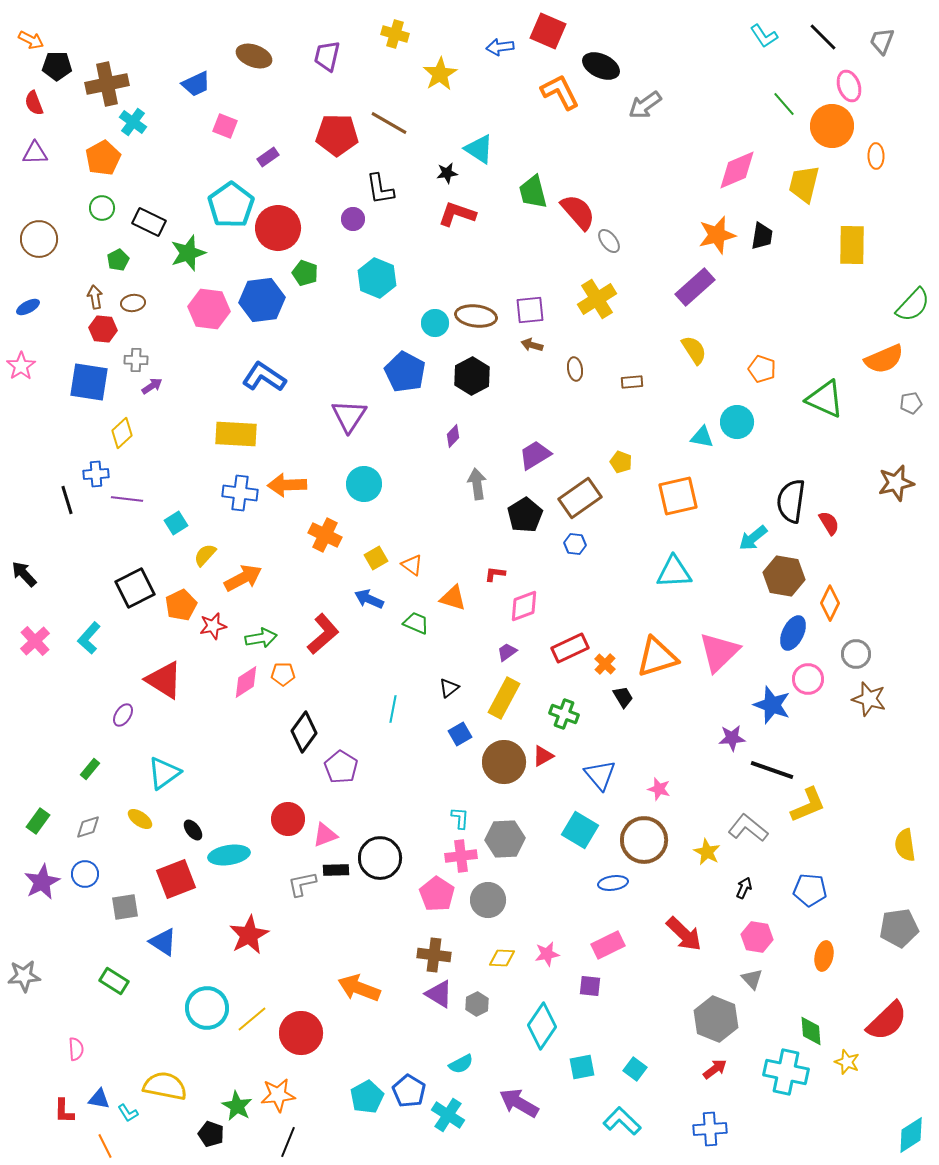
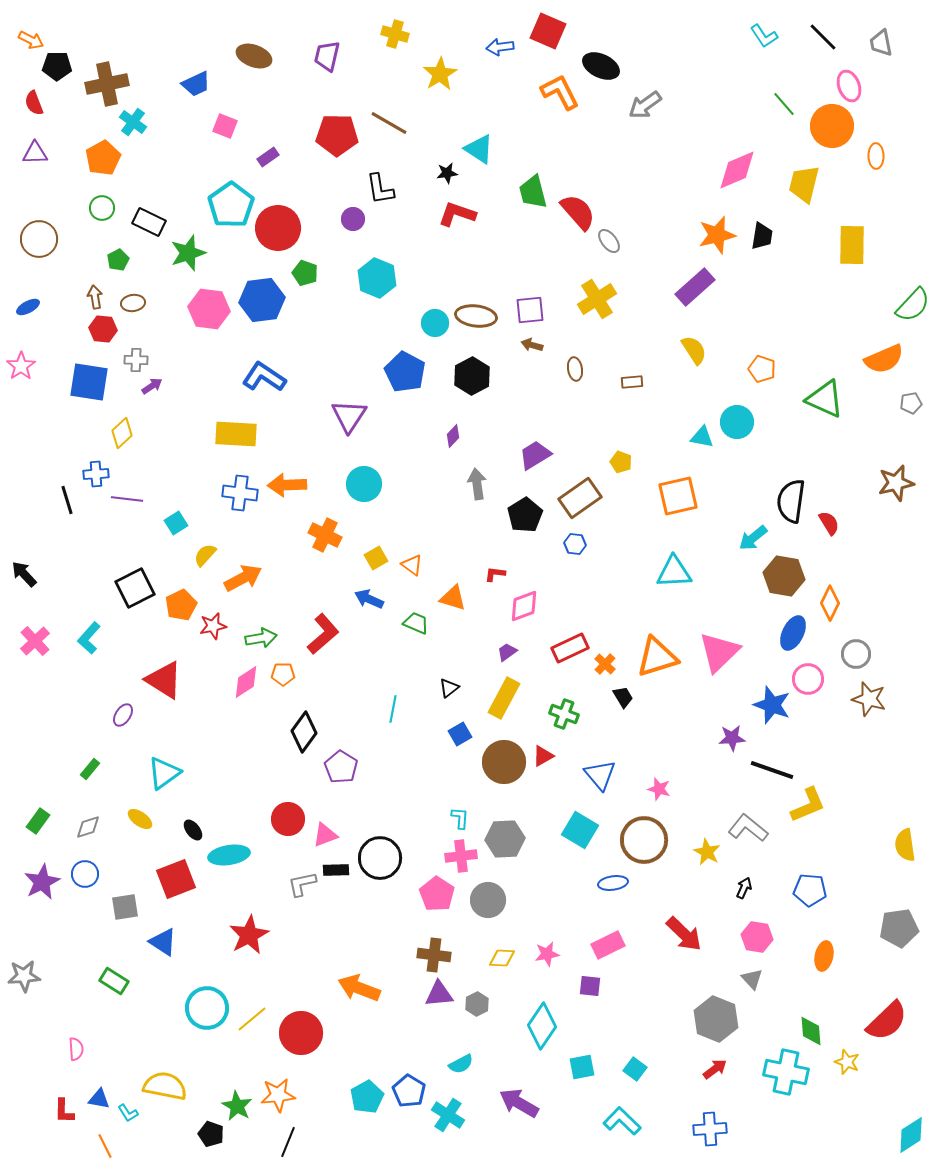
gray trapezoid at (882, 41): moved 1 px left, 2 px down; rotated 32 degrees counterclockwise
purple triangle at (439, 994): rotated 36 degrees counterclockwise
